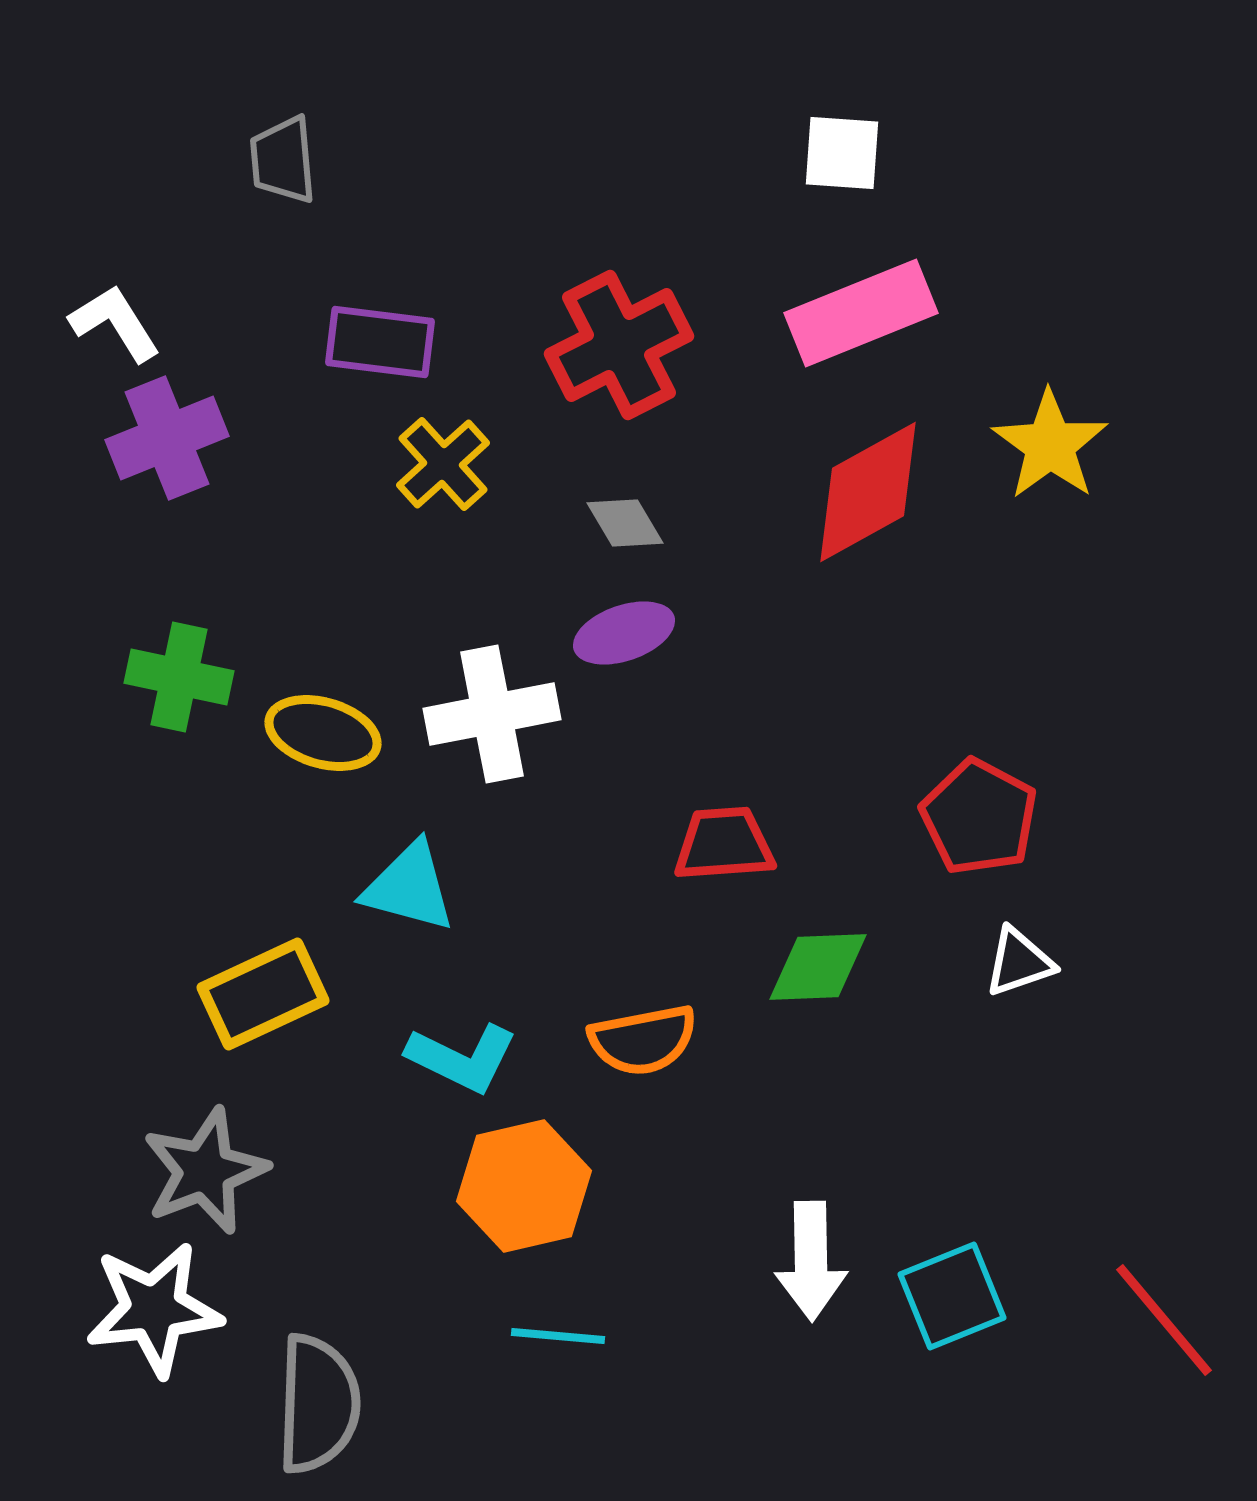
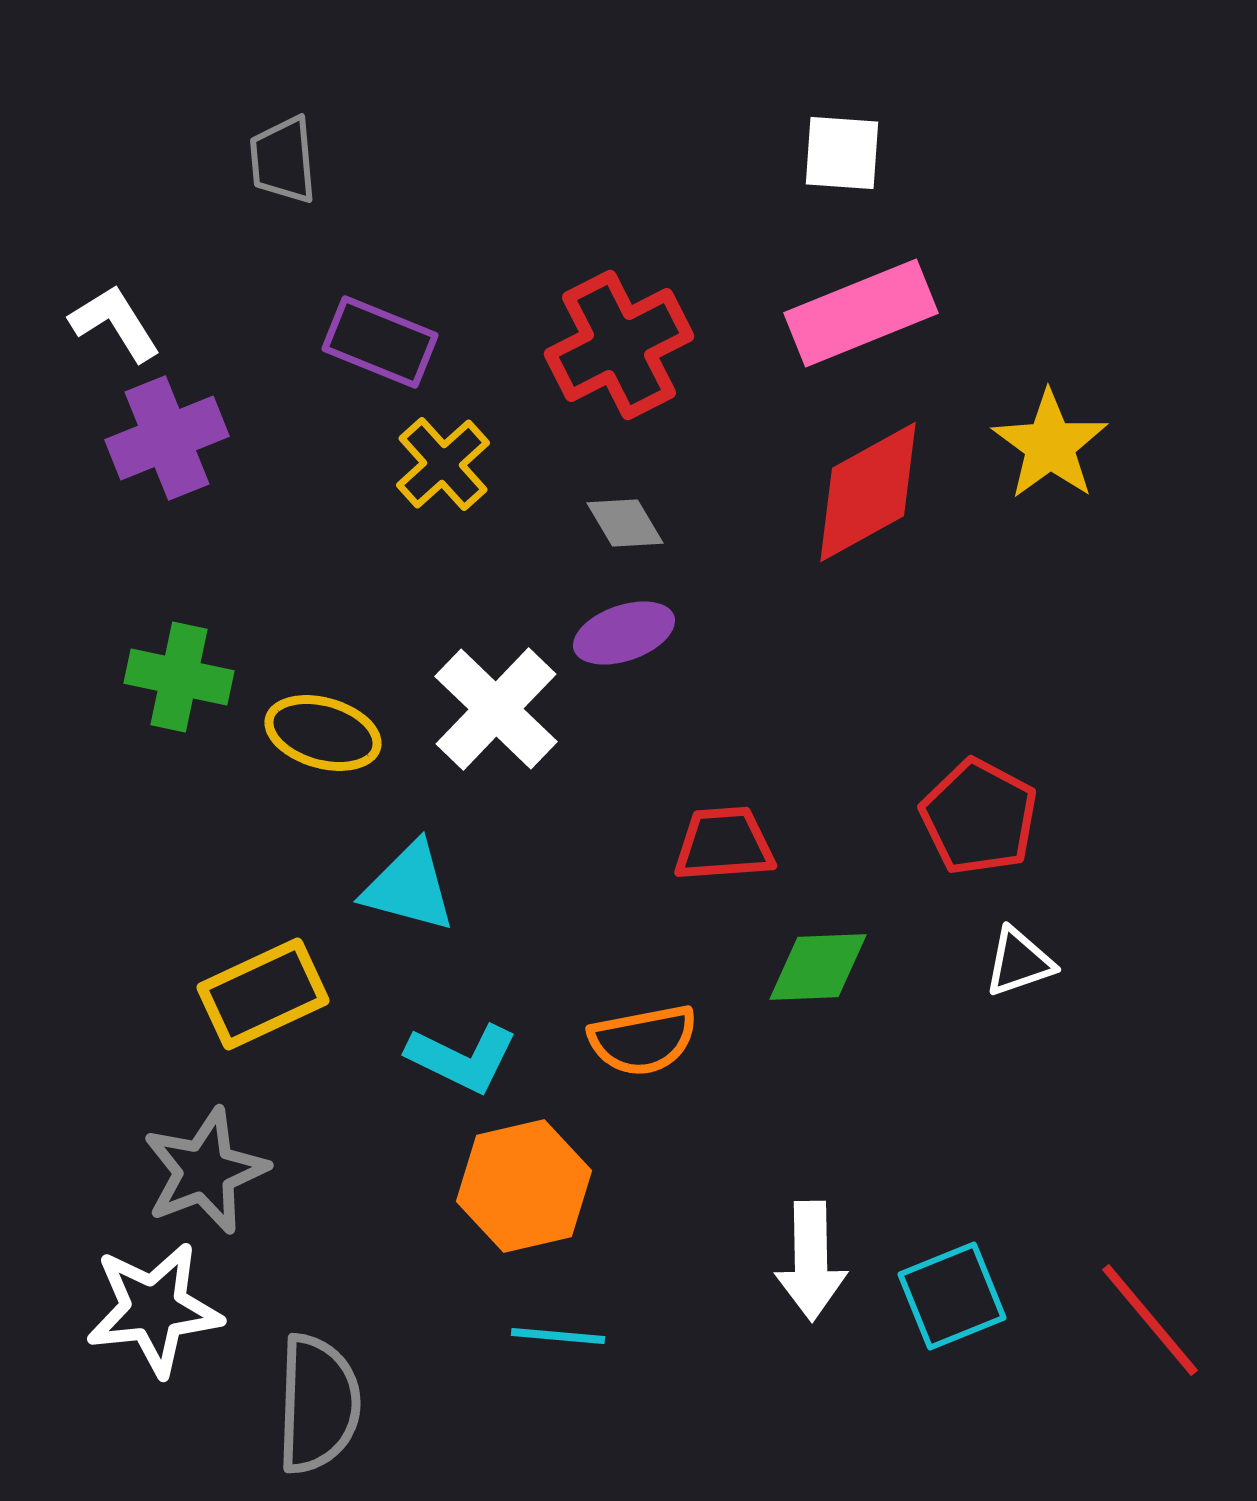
purple rectangle: rotated 15 degrees clockwise
white cross: moved 4 px right, 5 px up; rotated 35 degrees counterclockwise
red line: moved 14 px left
